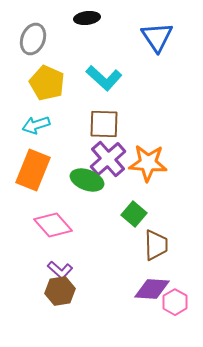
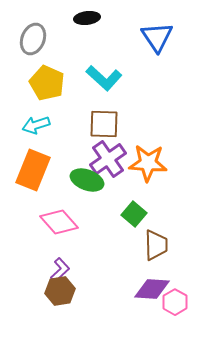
purple cross: rotated 6 degrees clockwise
pink diamond: moved 6 px right, 3 px up
purple L-shape: rotated 85 degrees counterclockwise
